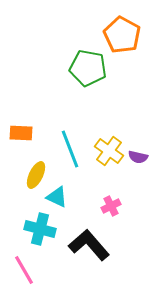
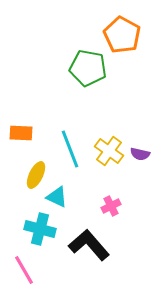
purple semicircle: moved 2 px right, 3 px up
